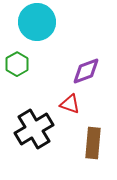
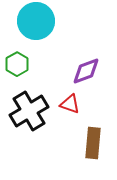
cyan circle: moved 1 px left, 1 px up
black cross: moved 5 px left, 18 px up
